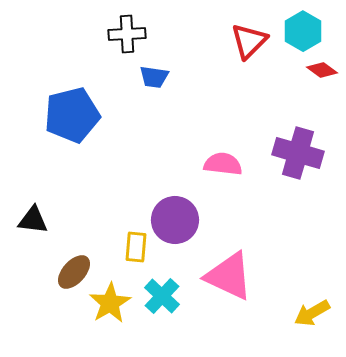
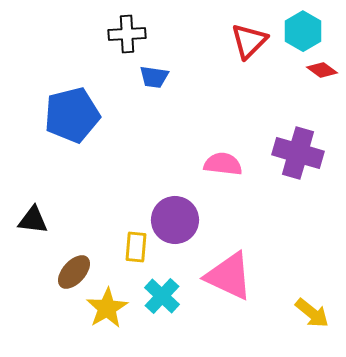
yellow star: moved 3 px left, 5 px down
yellow arrow: rotated 111 degrees counterclockwise
